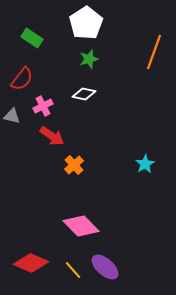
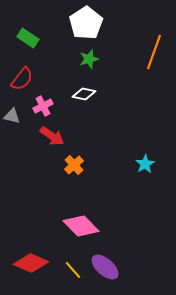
green rectangle: moved 4 px left
